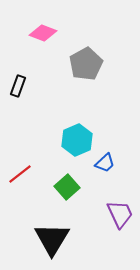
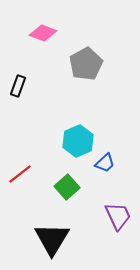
cyan hexagon: moved 1 px right, 1 px down
purple trapezoid: moved 2 px left, 2 px down
